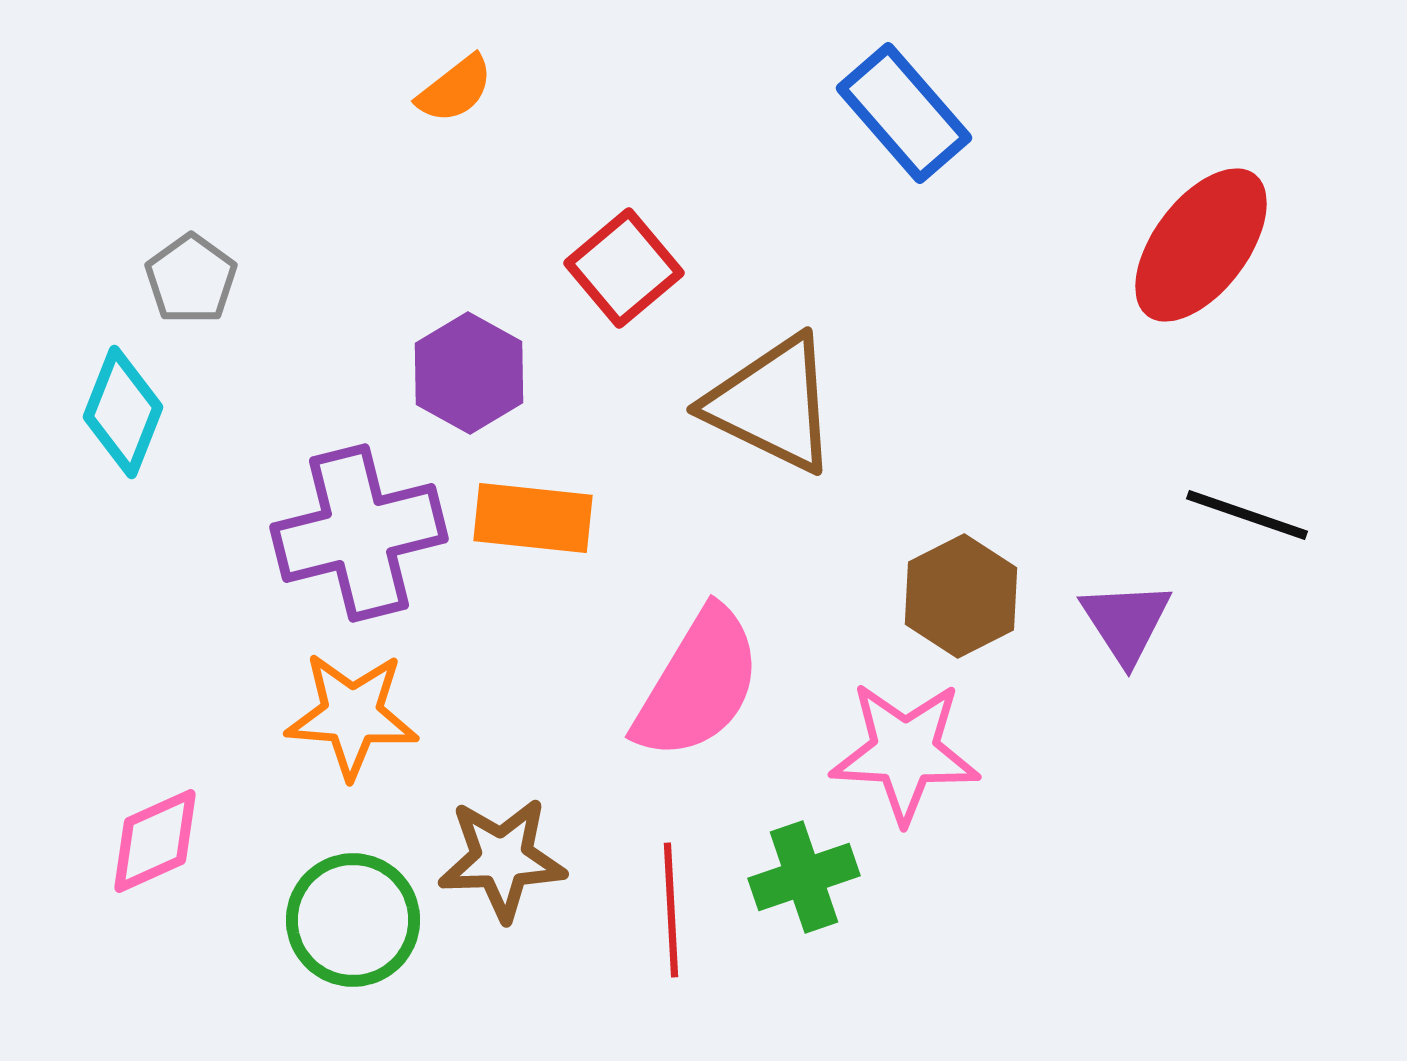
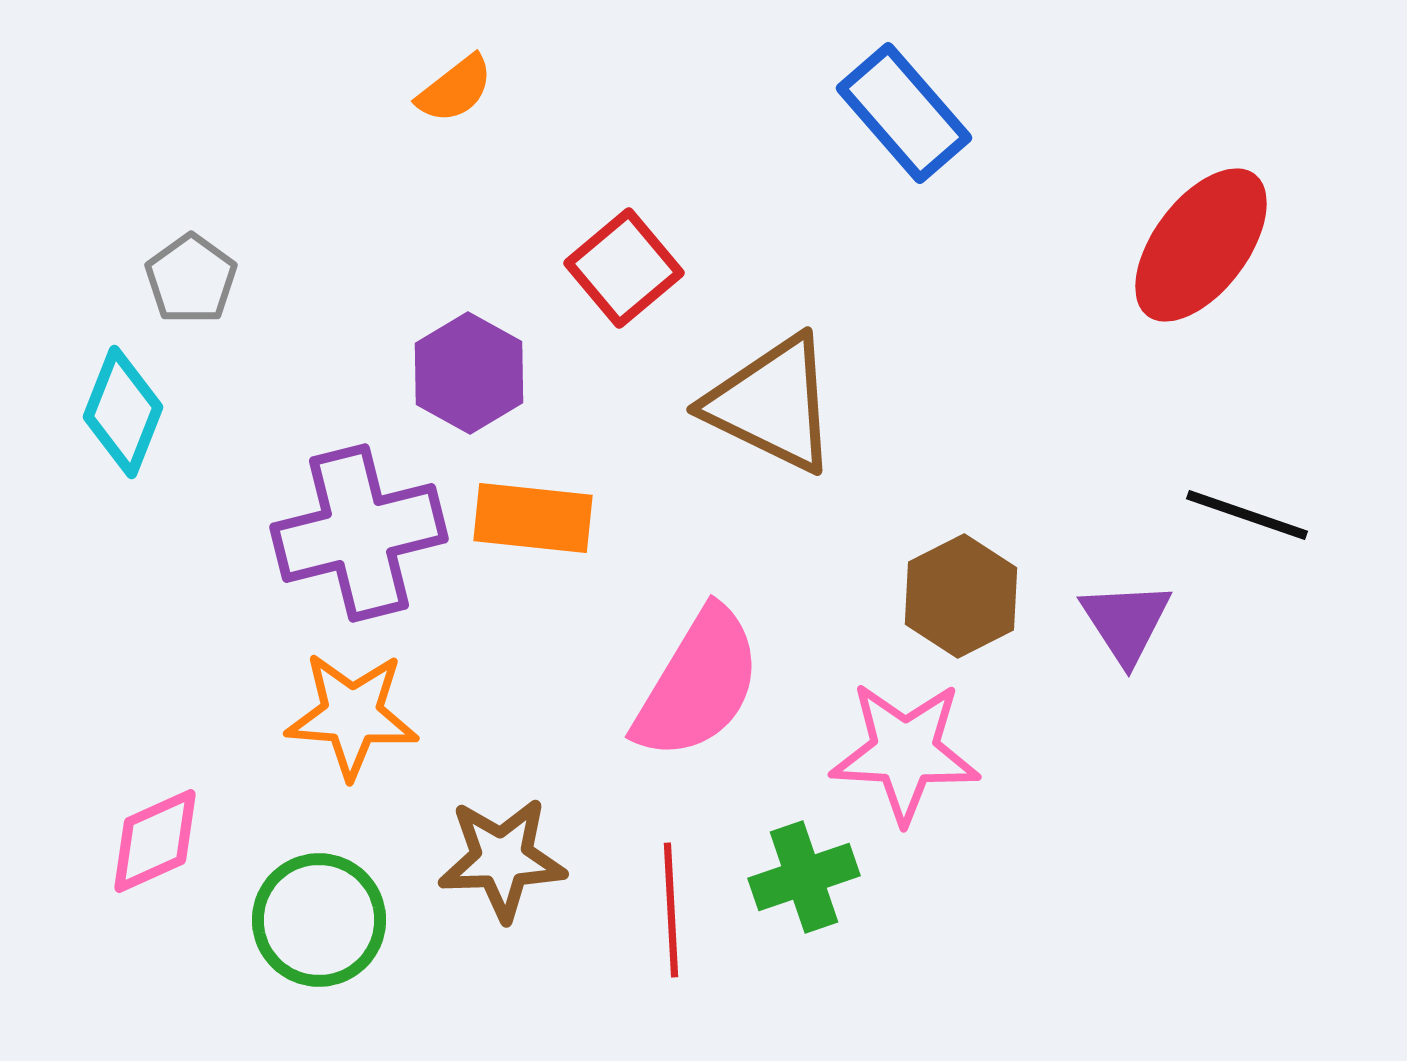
green circle: moved 34 px left
